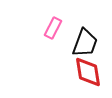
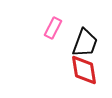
red diamond: moved 4 px left, 2 px up
